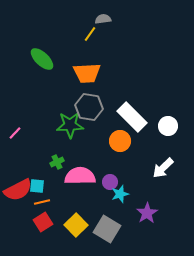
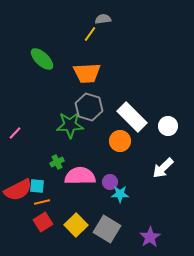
gray hexagon: rotated 8 degrees clockwise
cyan star: rotated 18 degrees clockwise
purple star: moved 3 px right, 24 px down
